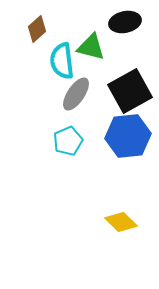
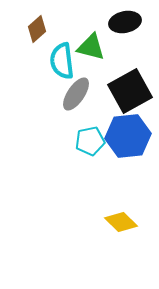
cyan pentagon: moved 22 px right; rotated 12 degrees clockwise
